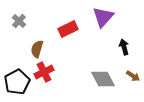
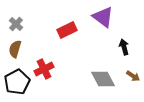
purple triangle: rotated 35 degrees counterclockwise
gray cross: moved 3 px left, 3 px down
red rectangle: moved 1 px left, 1 px down
brown semicircle: moved 22 px left
red cross: moved 3 px up
